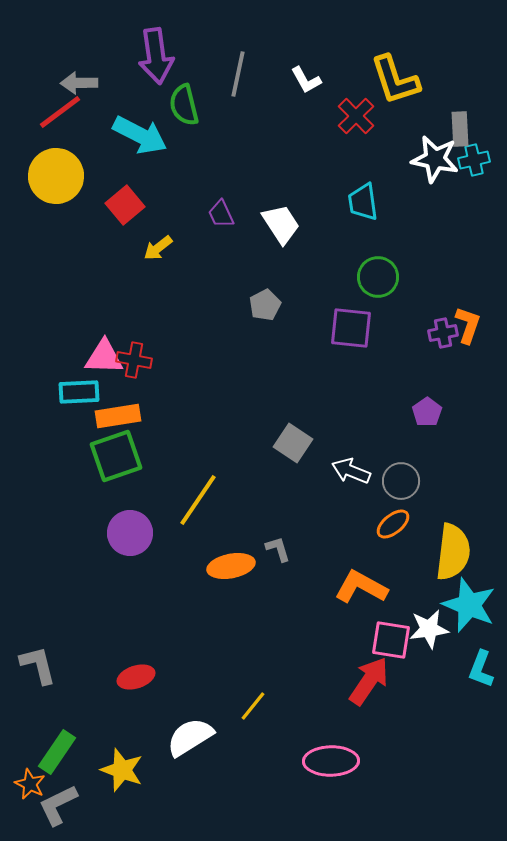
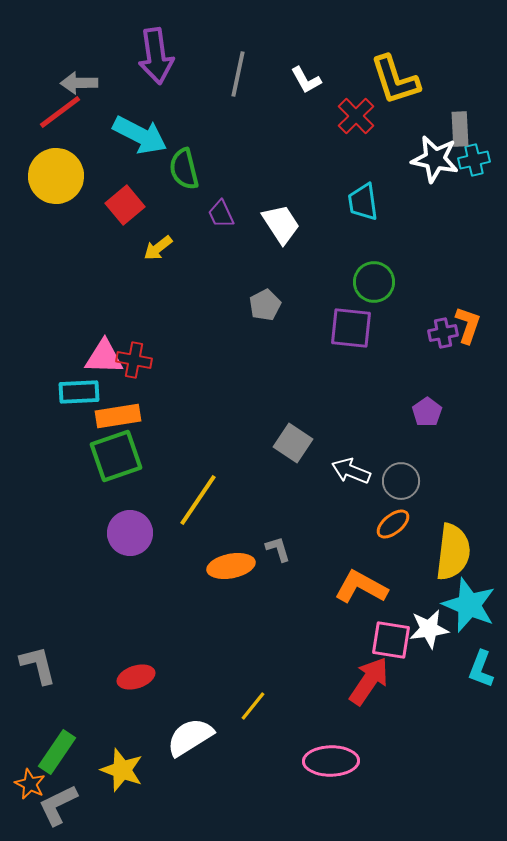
green semicircle at (184, 105): moved 64 px down
green circle at (378, 277): moved 4 px left, 5 px down
